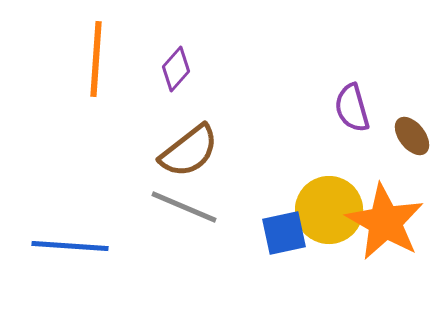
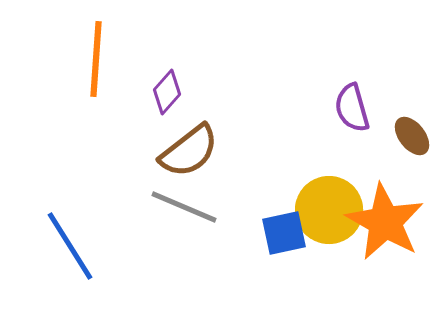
purple diamond: moved 9 px left, 23 px down
blue line: rotated 54 degrees clockwise
